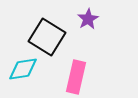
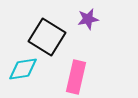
purple star: rotated 20 degrees clockwise
